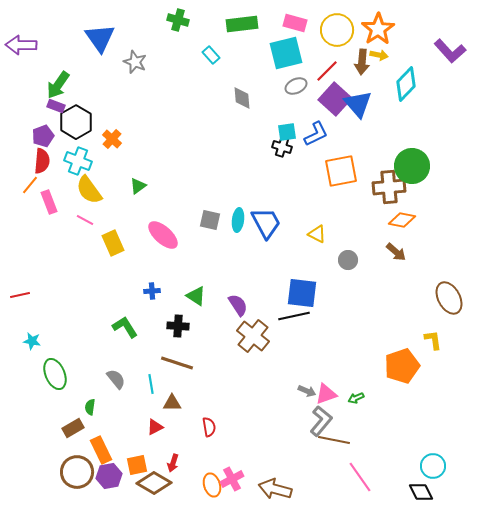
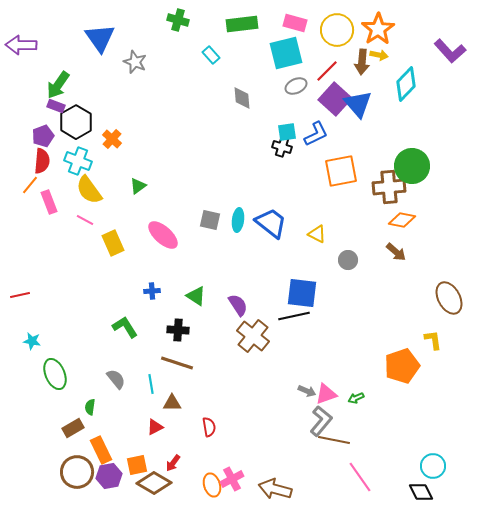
blue trapezoid at (266, 223): moved 5 px right; rotated 24 degrees counterclockwise
black cross at (178, 326): moved 4 px down
red arrow at (173, 463): rotated 18 degrees clockwise
